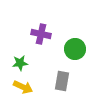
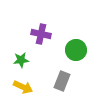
green circle: moved 1 px right, 1 px down
green star: moved 1 px right, 3 px up
gray rectangle: rotated 12 degrees clockwise
